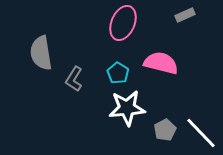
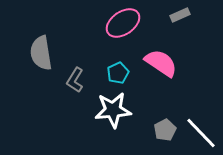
gray rectangle: moved 5 px left
pink ellipse: rotated 32 degrees clockwise
pink semicircle: rotated 20 degrees clockwise
cyan pentagon: rotated 15 degrees clockwise
gray L-shape: moved 1 px right, 1 px down
white star: moved 14 px left, 2 px down
